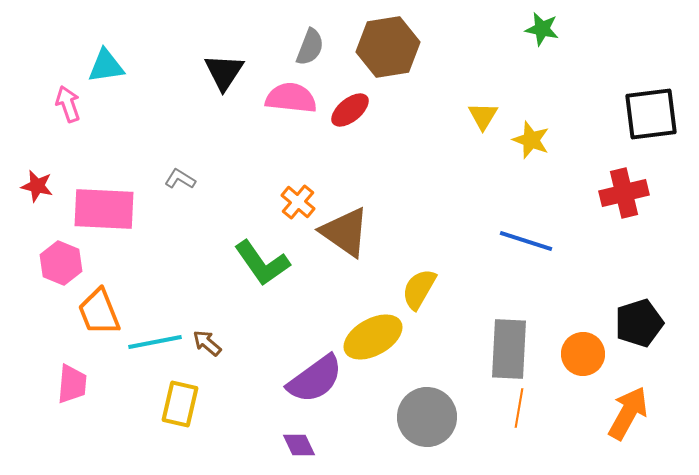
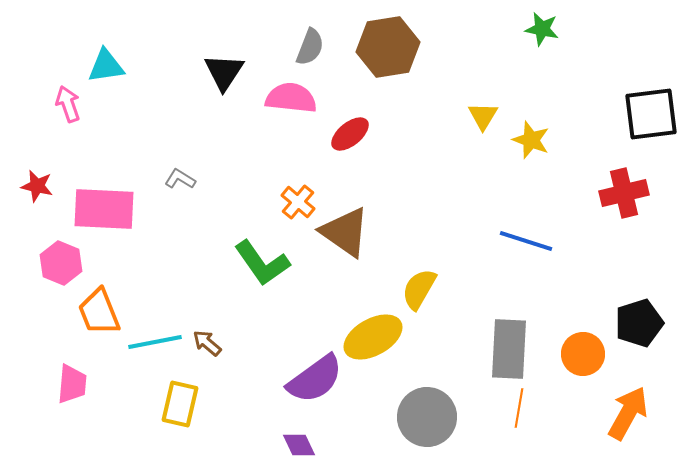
red ellipse: moved 24 px down
